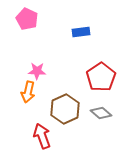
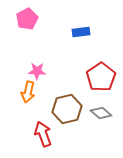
pink pentagon: rotated 20 degrees clockwise
brown hexagon: moved 2 px right; rotated 12 degrees clockwise
red arrow: moved 1 px right, 2 px up
